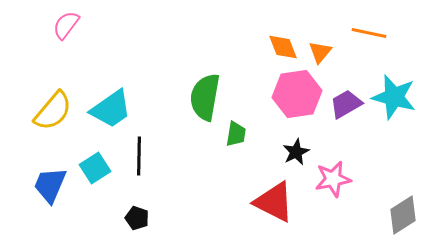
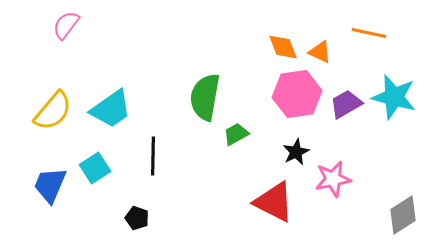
orange triangle: rotated 45 degrees counterclockwise
green trapezoid: rotated 128 degrees counterclockwise
black line: moved 14 px right
